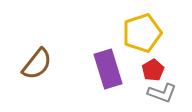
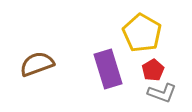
yellow pentagon: rotated 24 degrees counterclockwise
brown semicircle: rotated 148 degrees counterclockwise
